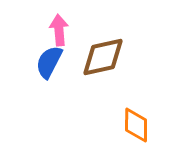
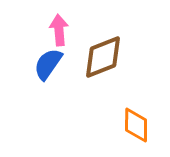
brown diamond: rotated 9 degrees counterclockwise
blue semicircle: moved 1 px left, 2 px down; rotated 8 degrees clockwise
